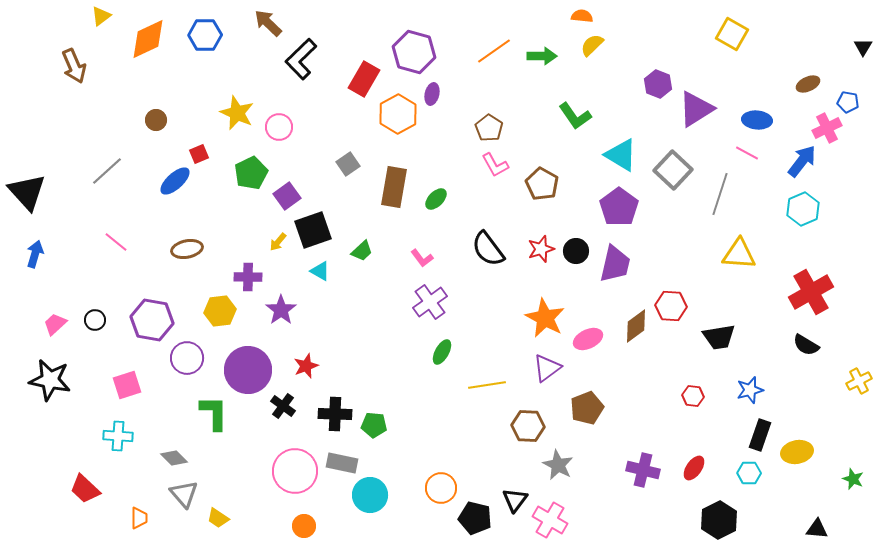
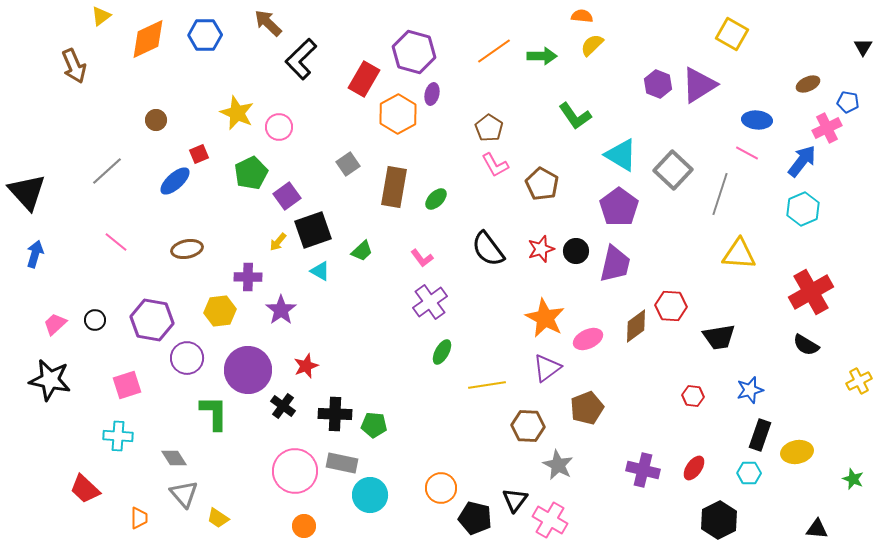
purple triangle at (696, 109): moved 3 px right, 24 px up
gray diamond at (174, 458): rotated 12 degrees clockwise
